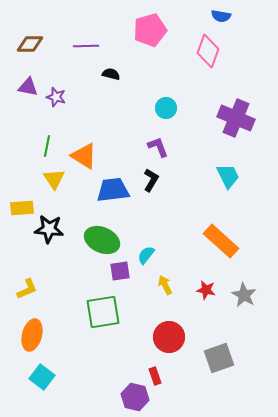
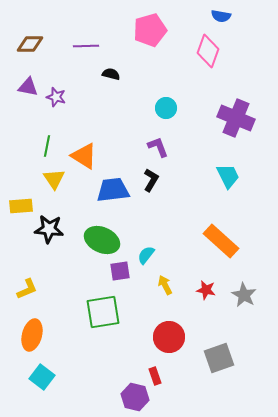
yellow rectangle: moved 1 px left, 2 px up
